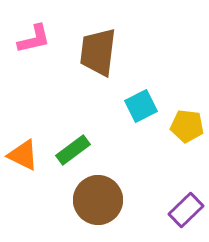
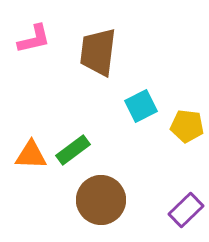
orange triangle: moved 8 px right; rotated 24 degrees counterclockwise
brown circle: moved 3 px right
